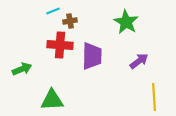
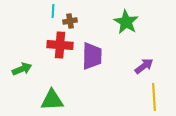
cyan line: rotated 64 degrees counterclockwise
purple arrow: moved 5 px right, 5 px down
